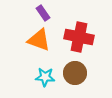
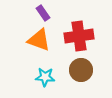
red cross: moved 1 px up; rotated 20 degrees counterclockwise
brown circle: moved 6 px right, 3 px up
